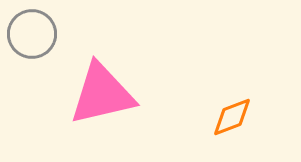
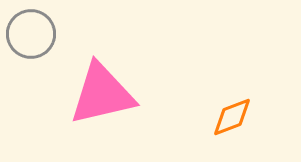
gray circle: moved 1 px left
